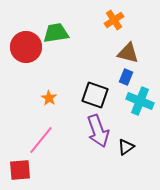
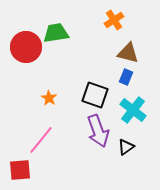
cyan cross: moved 7 px left, 9 px down; rotated 16 degrees clockwise
